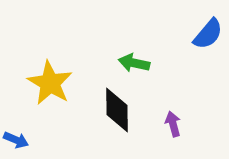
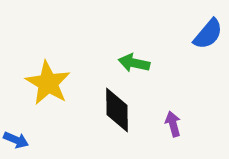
yellow star: moved 2 px left
